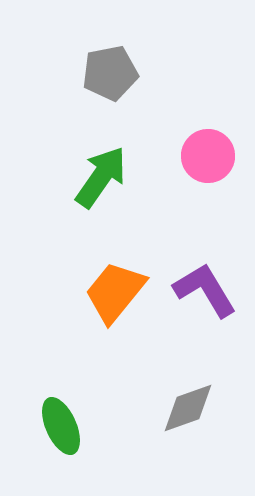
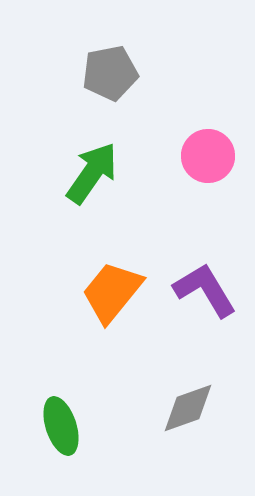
green arrow: moved 9 px left, 4 px up
orange trapezoid: moved 3 px left
green ellipse: rotated 6 degrees clockwise
